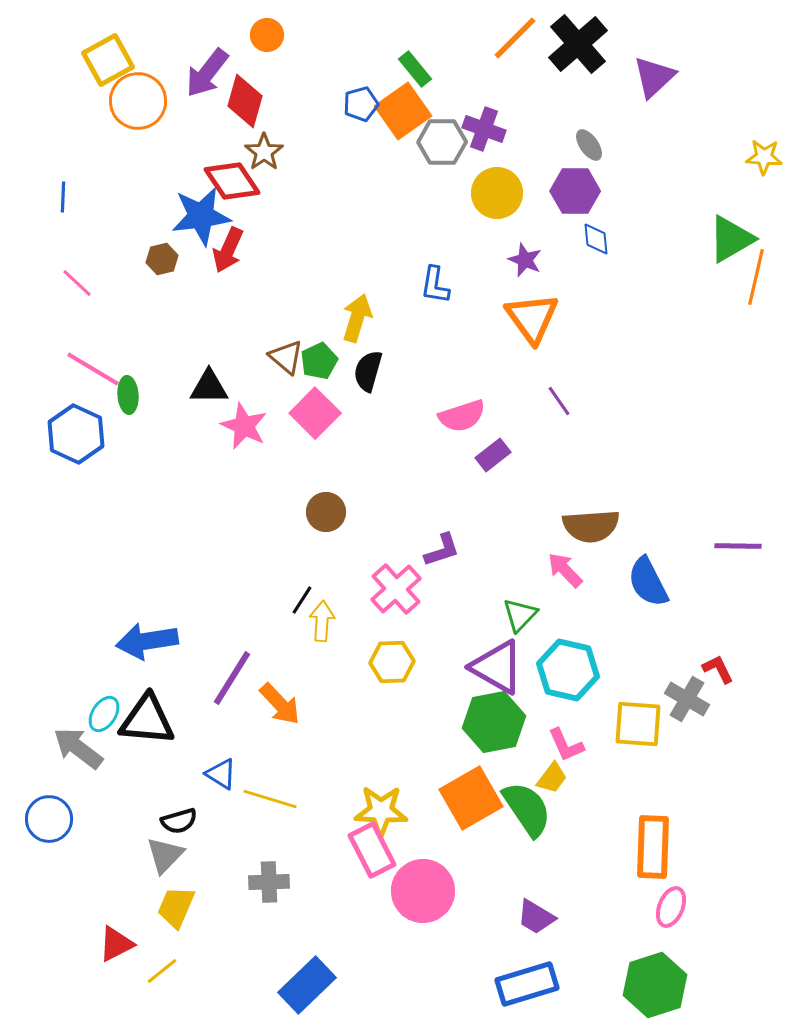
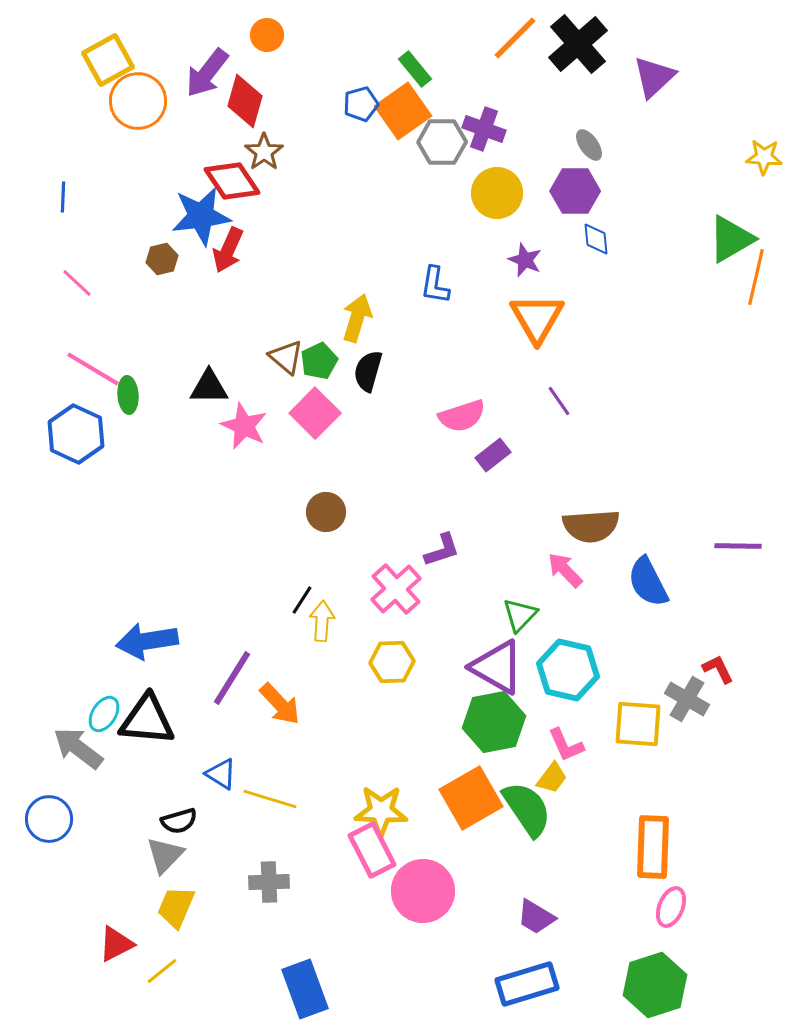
orange triangle at (532, 318): moved 5 px right; rotated 6 degrees clockwise
blue rectangle at (307, 985): moved 2 px left, 4 px down; rotated 66 degrees counterclockwise
